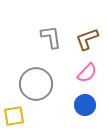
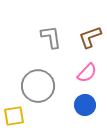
brown L-shape: moved 3 px right, 2 px up
gray circle: moved 2 px right, 2 px down
